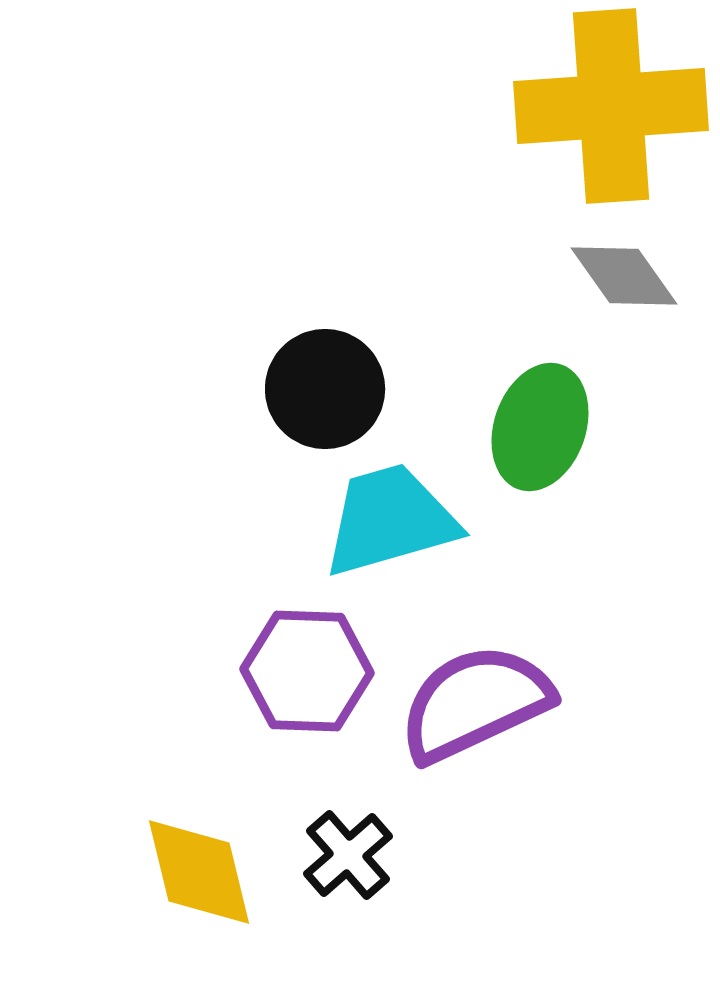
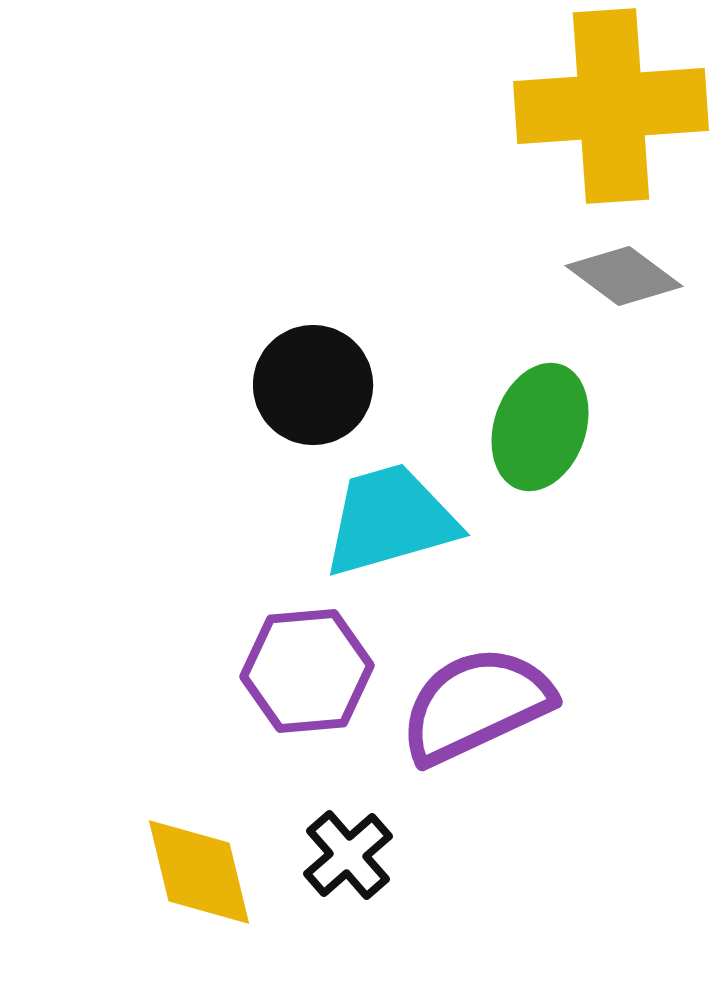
gray diamond: rotated 18 degrees counterclockwise
black circle: moved 12 px left, 4 px up
purple hexagon: rotated 7 degrees counterclockwise
purple semicircle: moved 1 px right, 2 px down
